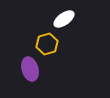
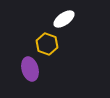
yellow hexagon: rotated 25 degrees counterclockwise
